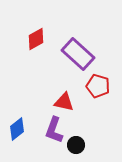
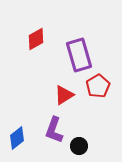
purple rectangle: moved 1 px right, 1 px down; rotated 32 degrees clockwise
red pentagon: rotated 25 degrees clockwise
red triangle: moved 7 px up; rotated 45 degrees counterclockwise
blue diamond: moved 9 px down
black circle: moved 3 px right, 1 px down
